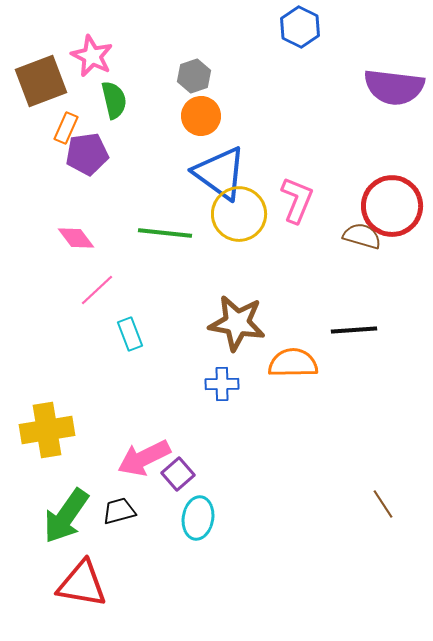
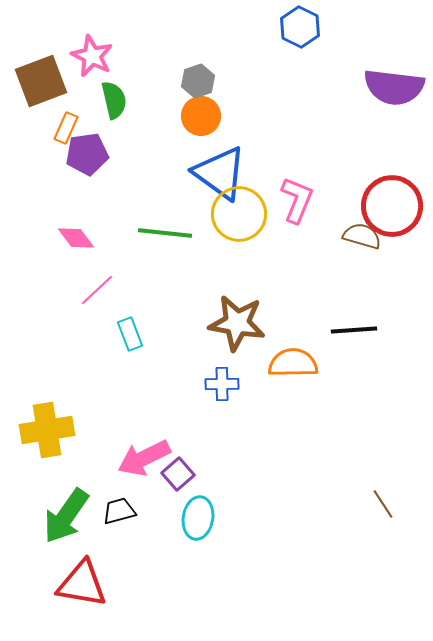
gray hexagon: moved 4 px right, 5 px down
